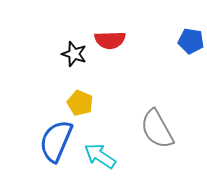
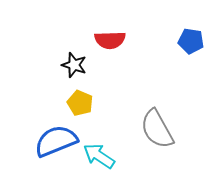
black star: moved 11 px down
blue semicircle: rotated 45 degrees clockwise
cyan arrow: moved 1 px left
